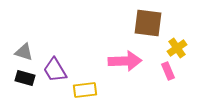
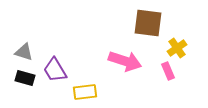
pink arrow: rotated 20 degrees clockwise
yellow rectangle: moved 2 px down
